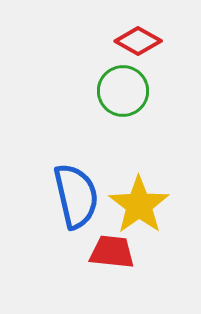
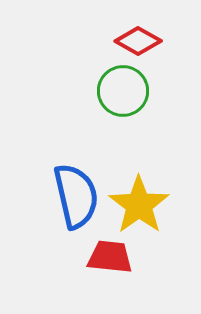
red trapezoid: moved 2 px left, 5 px down
